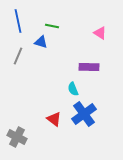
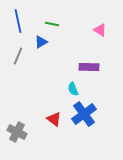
green line: moved 2 px up
pink triangle: moved 3 px up
blue triangle: rotated 48 degrees counterclockwise
gray cross: moved 5 px up
